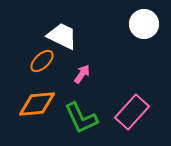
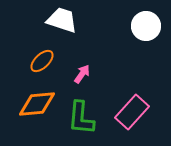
white circle: moved 2 px right, 2 px down
white trapezoid: moved 16 px up; rotated 8 degrees counterclockwise
green L-shape: rotated 30 degrees clockwise
